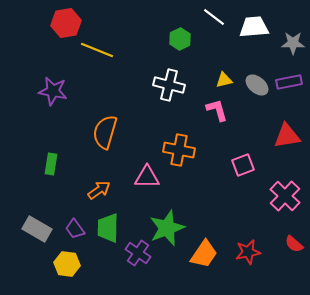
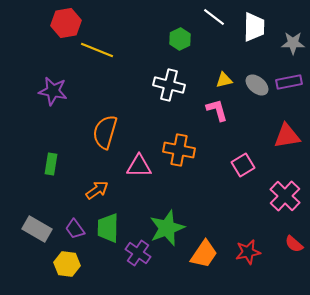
white trapezoid: rotated 96 degrees clockwise
pink square: rotated 10 degrees counterclockwise
pink triangle: moved 8 px left, 11 px up
orange arrow: moved 2 px left
